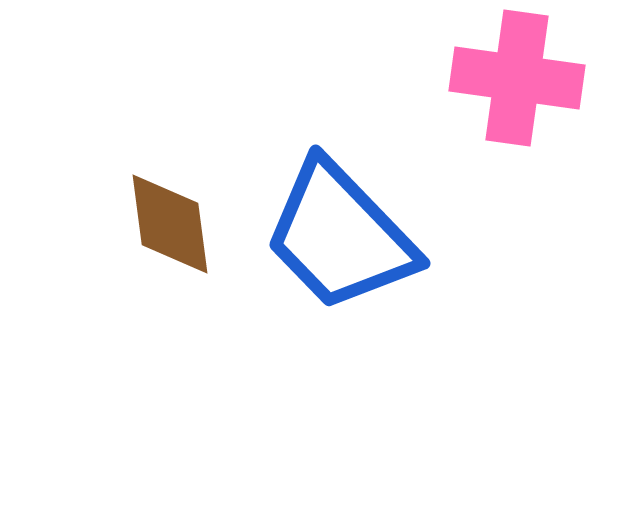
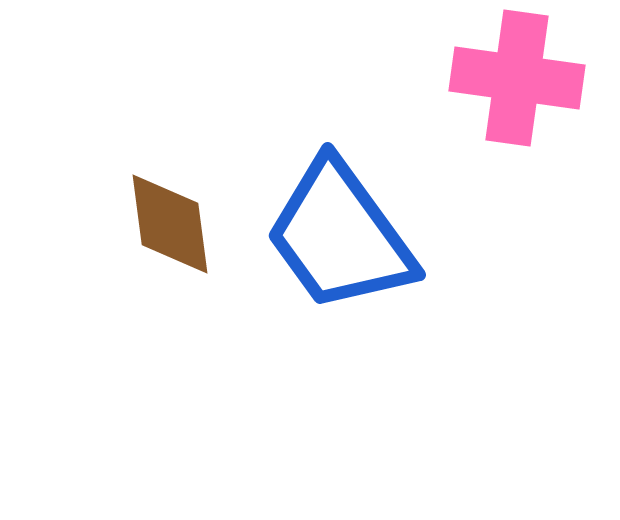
blue trapezoid: rotated 8 degrees clockwise
